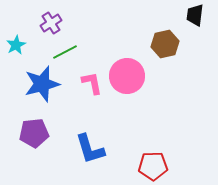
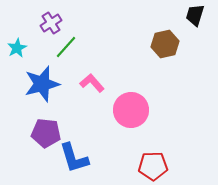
black trapezoid: rotated 10 degrees clockwise
cyan star: moved 1 px right, 3 px down
green line: moved 1 px right, 5 px up; rotated 20 degrees counterclockwise
pink circle: moved 4 px right, 34 px down
pink L-shape: rotated 30 degrees counterclockwise
purple pentagon: moved 12 px right; rotated 12 degrees clockwise
blue L-shape: moved 16 px left, 9 px down
